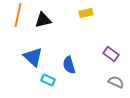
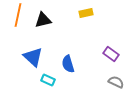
blue semicircle: moved 1 px left, 1 px up
